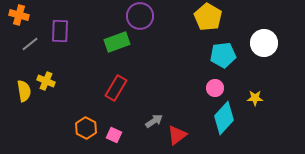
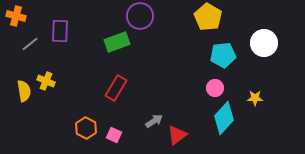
orange cross: moved 3 px left, 1 px down
